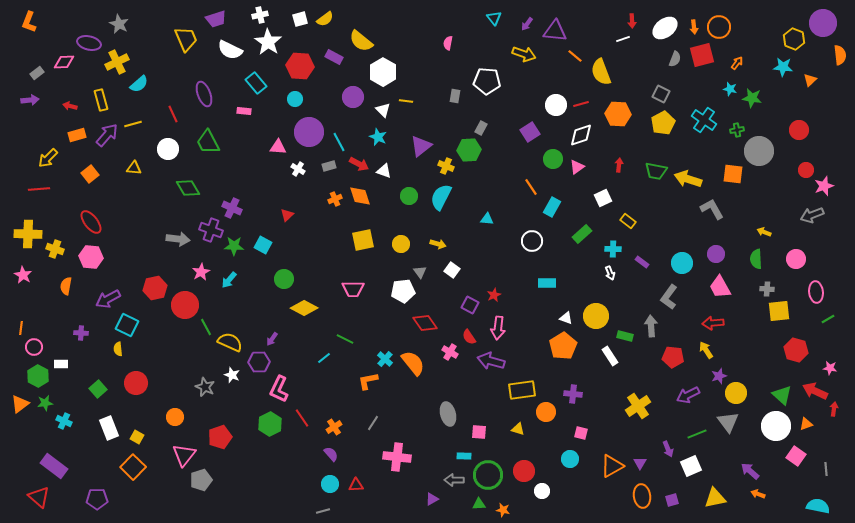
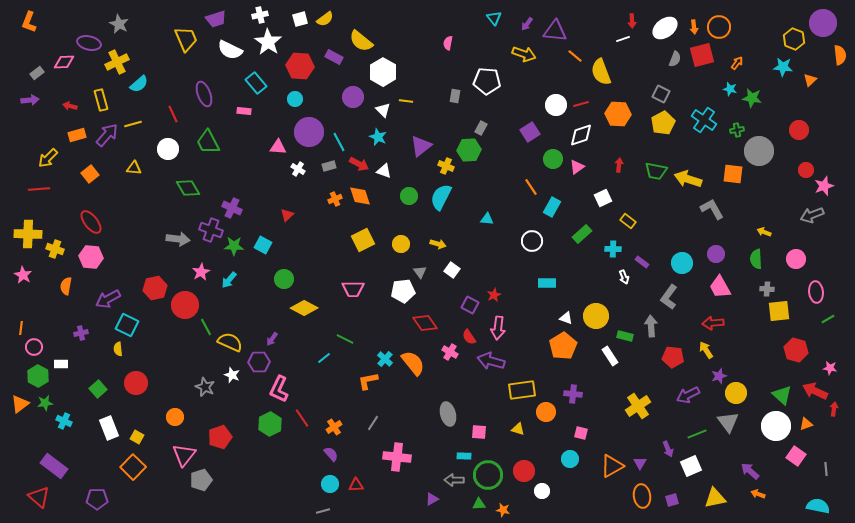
yellow square at (363, 240): rotated 15 degrees counterclockwise
white arrow at (610, 273): moved 14 px right, 4 px down
purple cross at (81, 333): rotated 16 degrees counterclockwise
